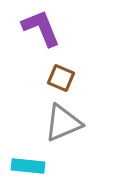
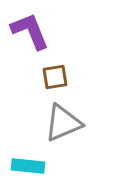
purple L-shape: moved 11 px left, 3 px down
brown square: moved 6 px left, 1 px up; rotated 32 degrees counterclockwise
